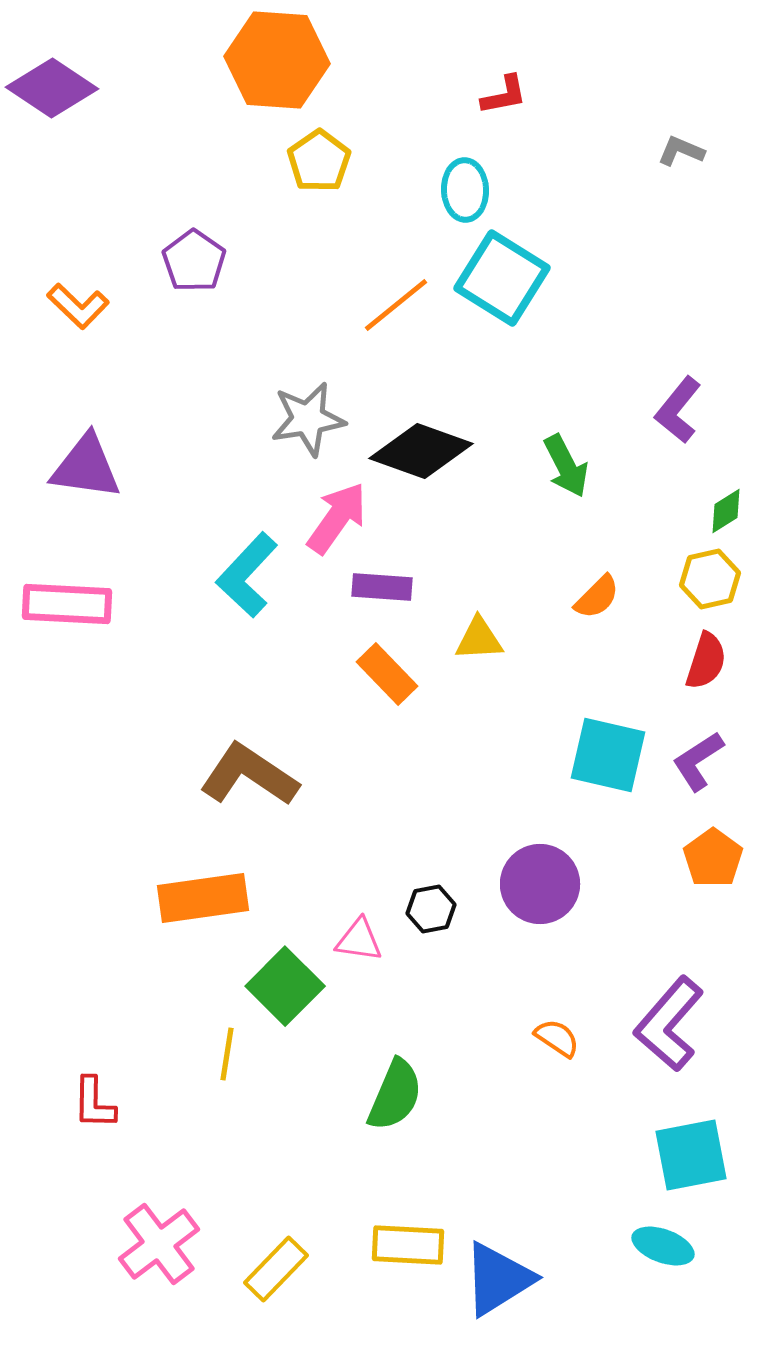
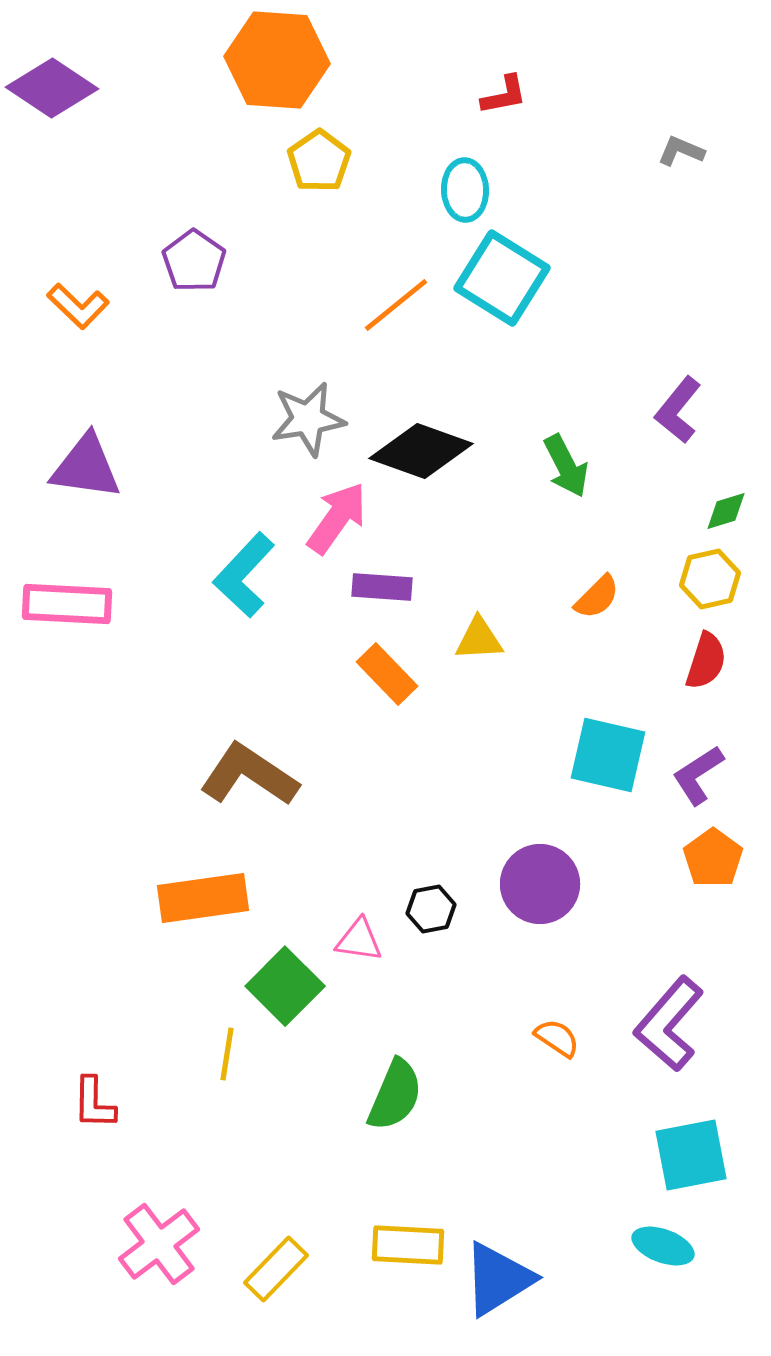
green diamond at (726, 511): rotated 15 degrees clockwise
cyan L-shape at (247, 575): moved 3 px left
purple L-shape at (698, 761): moved 14 px down
